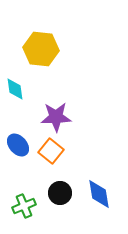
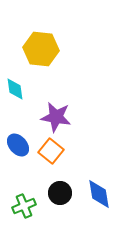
purple star: rotated 12 degrees clockwise
